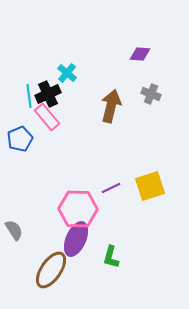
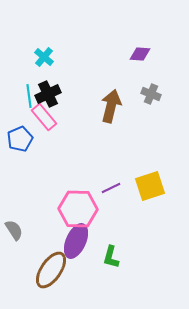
cyan cross: moved 23 px left, 16 px up
pink rectangle: moved 3 px left
purple ellipse: moved 2 px down
